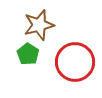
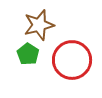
red circle: moved 3 px left, 2 px up
